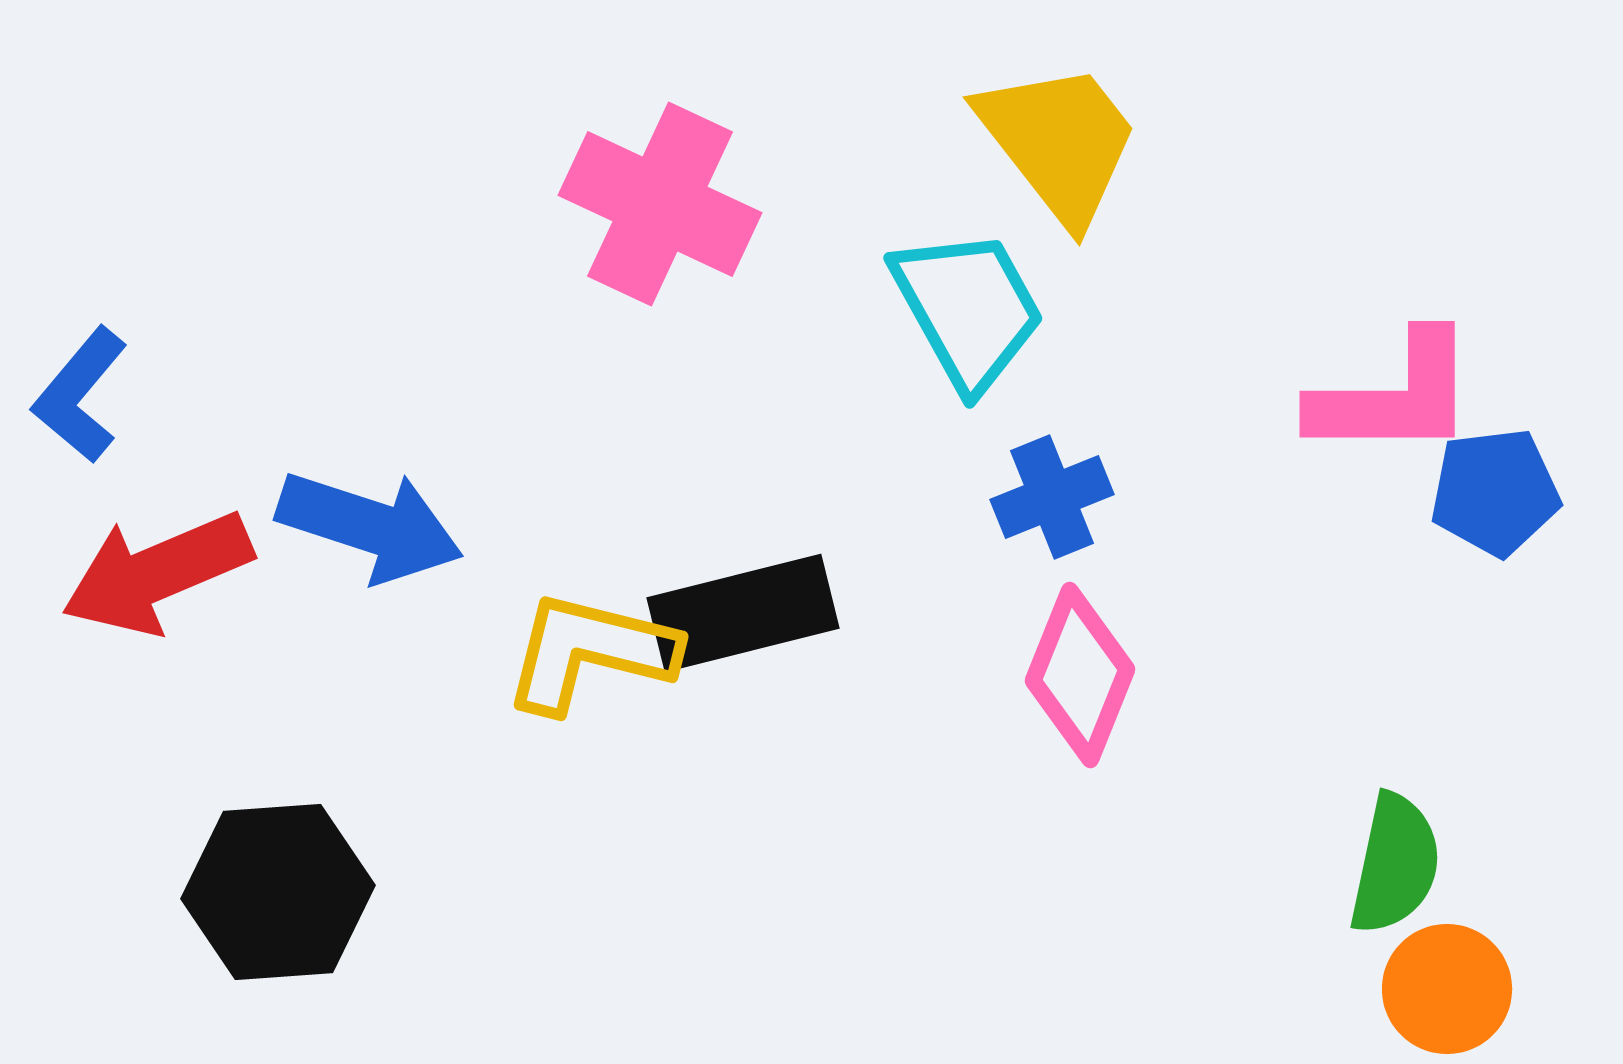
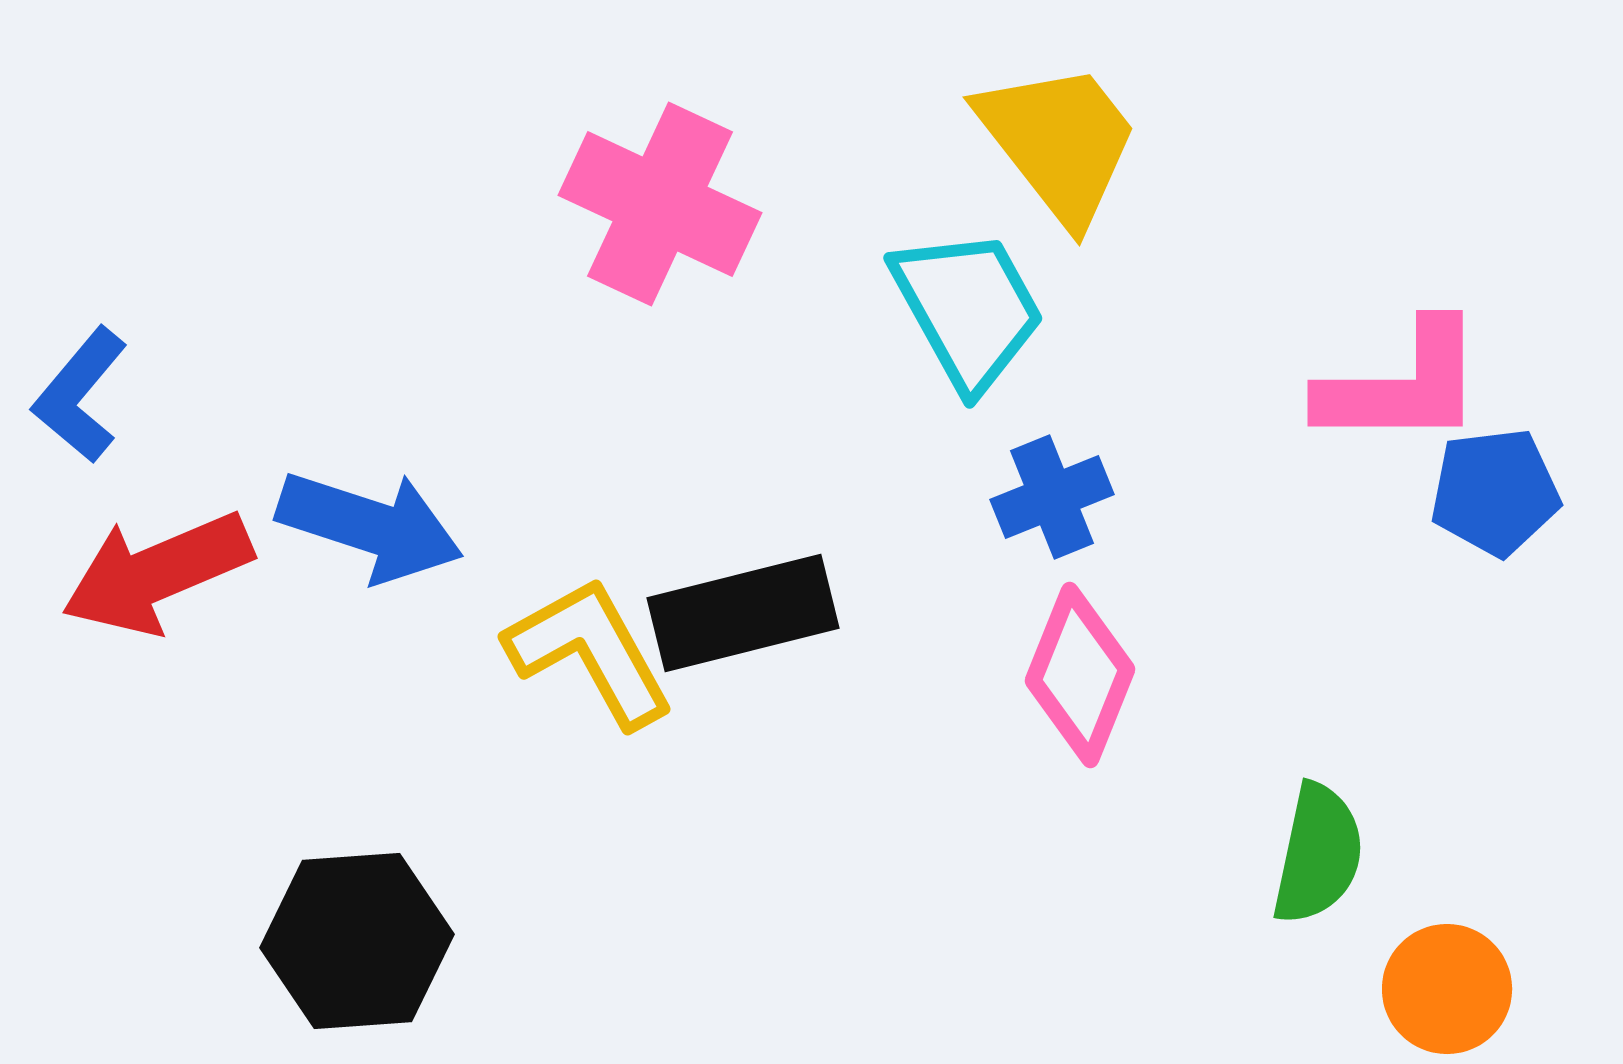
pink L-shape: moved 8 px right, 11 px up
yellow L-shape: rotated 47 degrees clockwise
green semicircle: moved 77 px left, 10 px up
black hexagon: moved 79 px right, 49 px down
